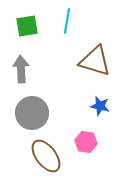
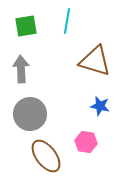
green square: moved 1 px left
gray circle: moved 2 px left, 1 px down
